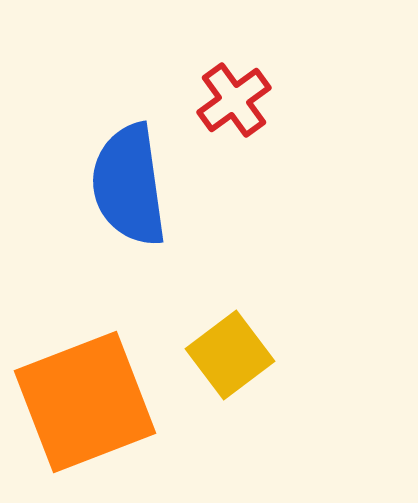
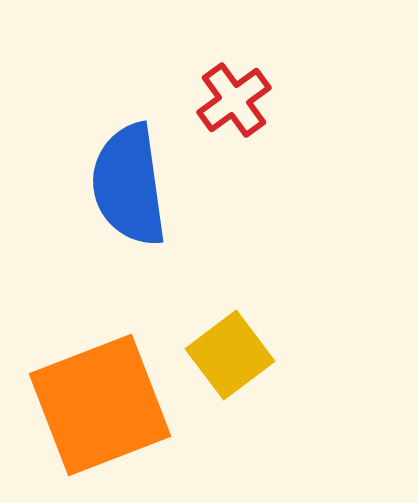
orange square: moved 15 px right, 3 px down
